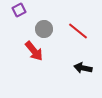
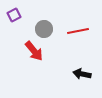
purple square: moved 5 px left, 5 px down
red line: rotated 50 degrees counterclockwise
black arrow: moved 1 px left, 6 px down
